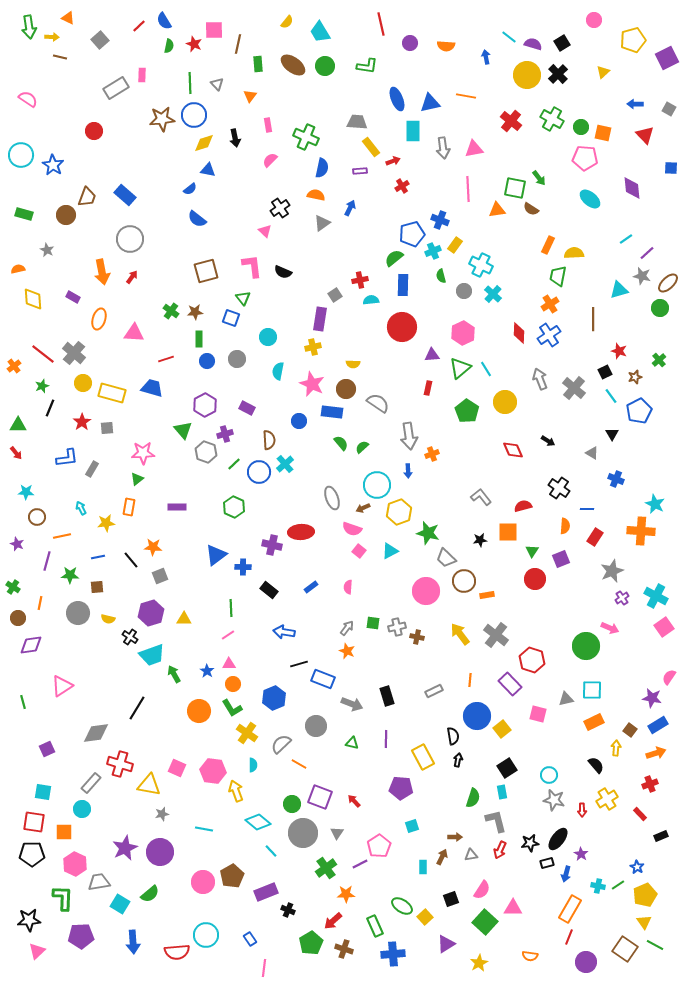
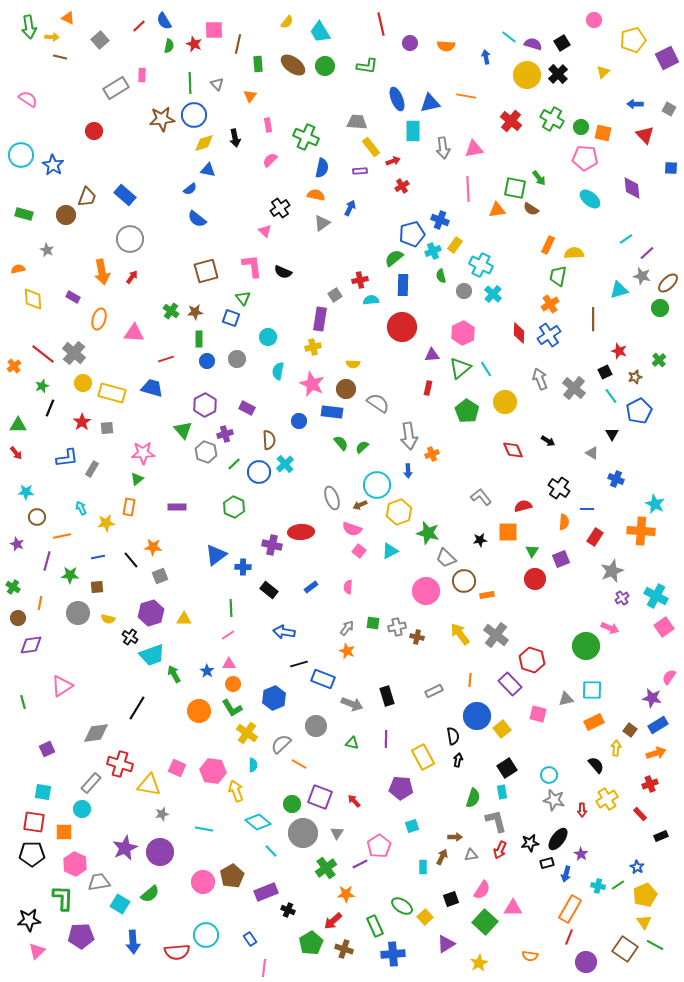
brown arrow at (363, 508): moved 3 px left, 3 px up
orange semicircle at (565, 526): moved 1 px left, 4 px up
